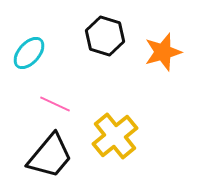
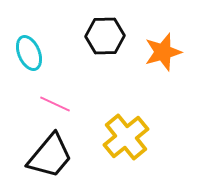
black hexagon: rotated 18 degrees counterclockwise
cyan ellipse: rotated 64 degrees counterclockwise
yellow cross: moved 11 px right, 1 px down
